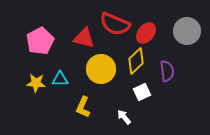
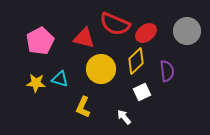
red ellipse: rotated 15 degrees clockwise
cyan triangle: rotated 18 degrees clockwise
